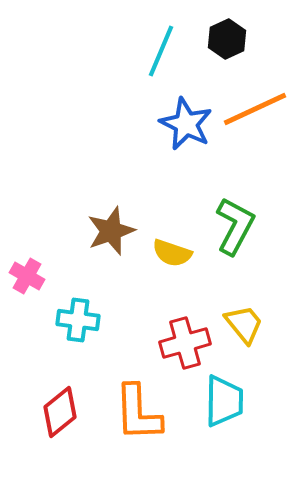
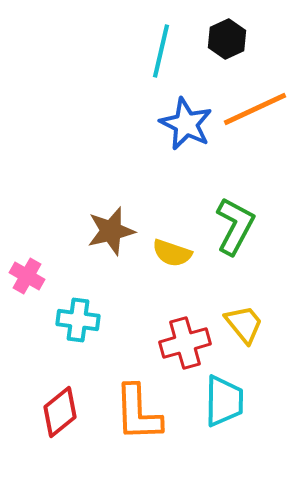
cyan line: rotated 10 degrees counterclockwise
brown star: rotated 6 degrees clockwise
